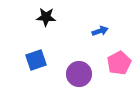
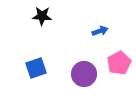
black star: moved 4 px left, 1 px up
blue square: moved 8 px down
purple circle: moved 5 px right
